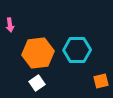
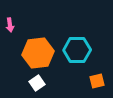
orange square: moved 4 px left
